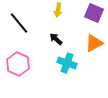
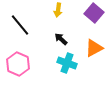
purple square: rotated 18 degrees clockwise
black line: moved 1 px right, 2 px down
black arrow: moved 5 px right
orange triangle: moved 5 px down
